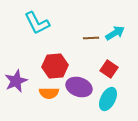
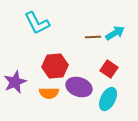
brown line: moved 2 px right, 1 px up
purple star: moved 1 px left, 1 px down
